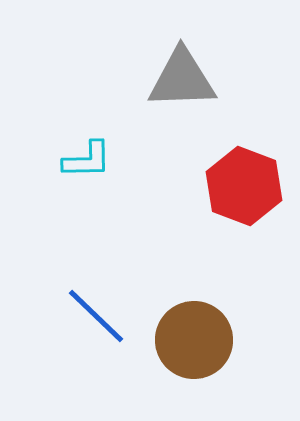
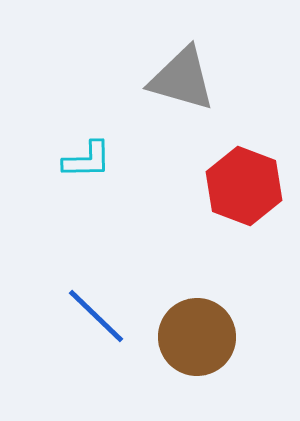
gray triangle: rotated 18 degrees clockwise
brown circle: moved 3 px right, 3 px up
